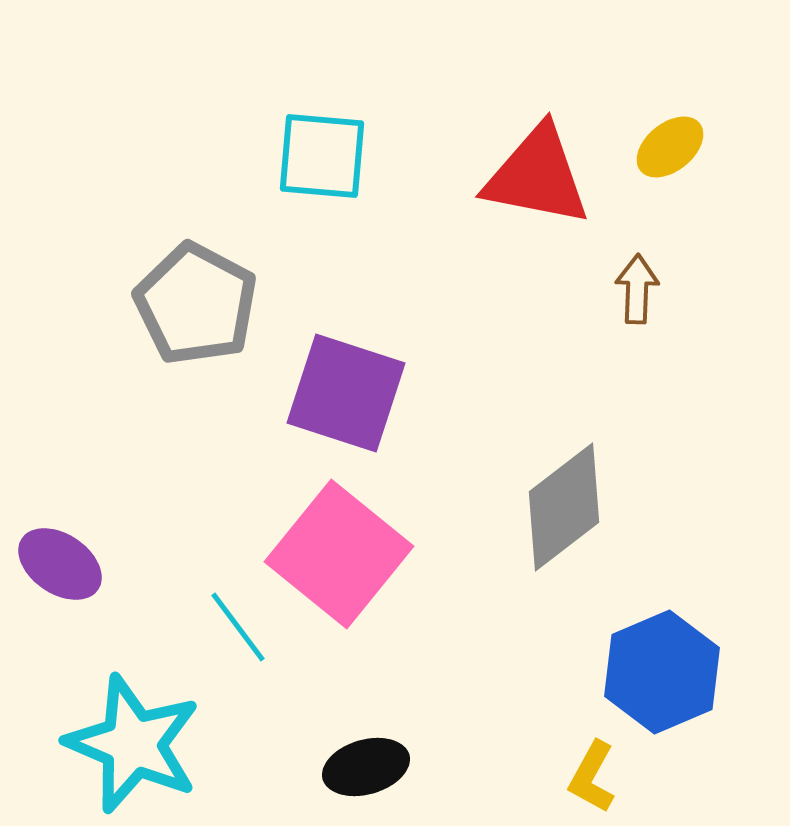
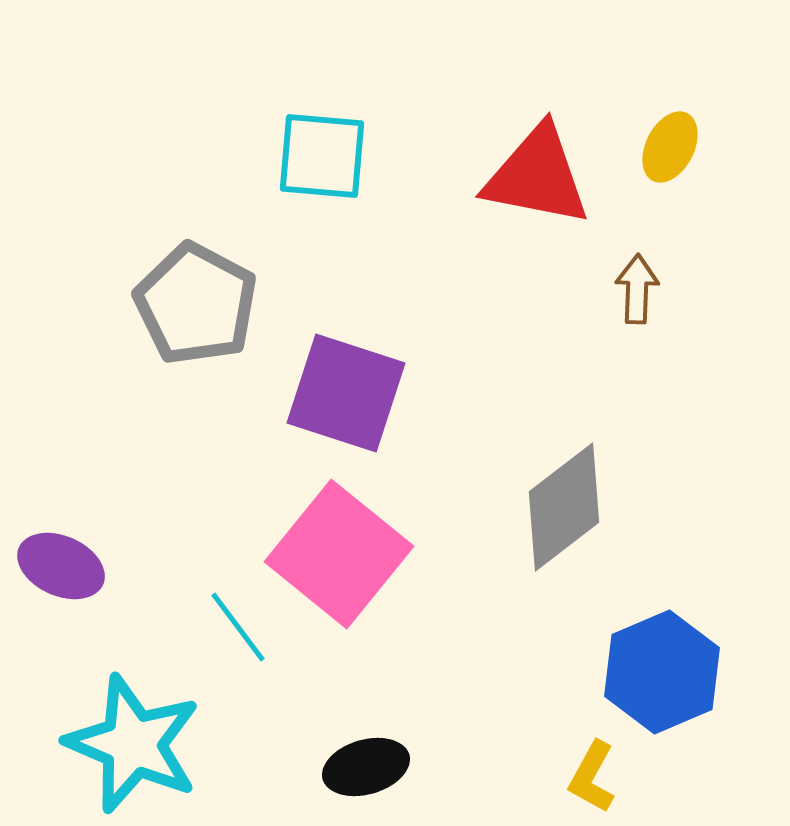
yellow ellipse: rotated 24 degrees counterclockwise
purple ellipse: moved 1 px right, 2 px down; rotated 10 degrees counterclockwise
